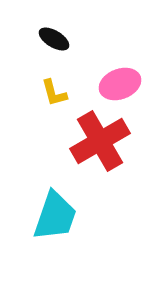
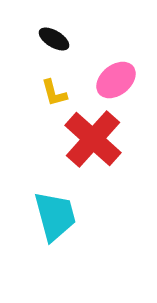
pink ellipse: moved 4 px left, 4 px up; rotated 18 degrees counterclockwise
red cross: moved 7 px left, 2 px up; rotated 18 degrees counterclockwise
cyan trapezoid: rotated 34 degrees counterclockwise
